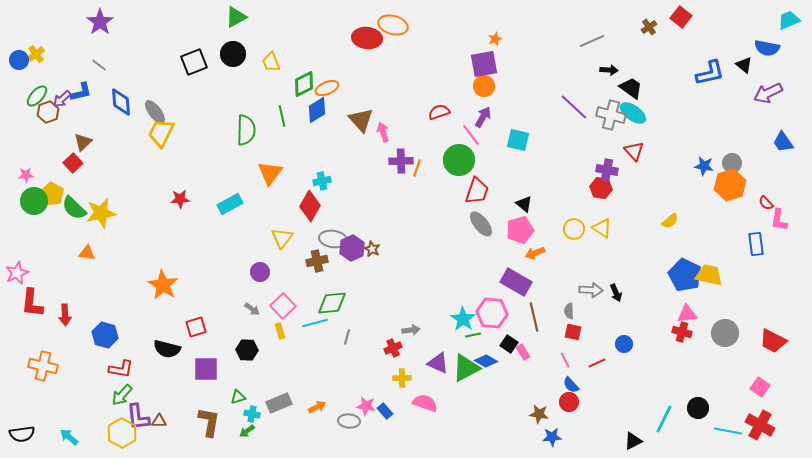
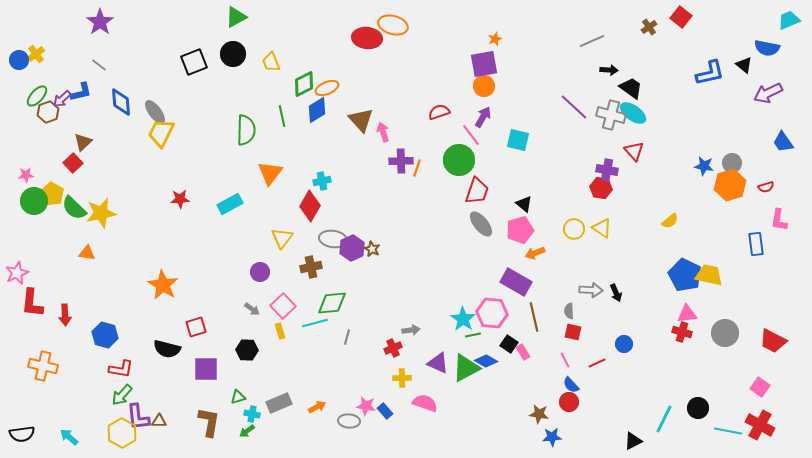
red semicircle at (766, 203): moved 16 px up; rotated 63 degrees counterclockwise
brown cross at (317, 261): moved 6 px left, 6 px down
